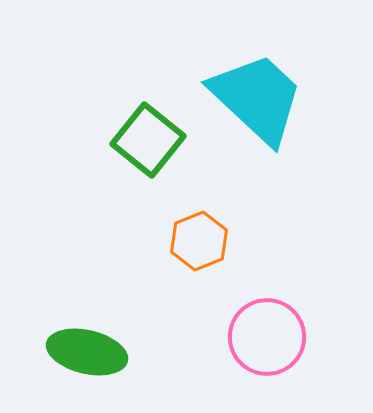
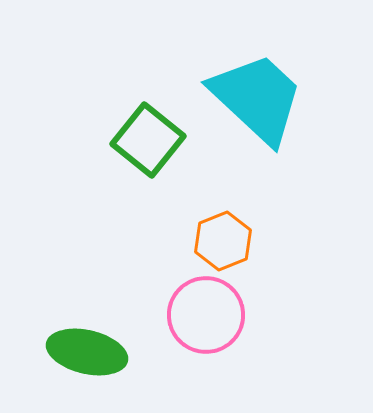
orange hexagon: moved 24 px right
pink circle: moved 61 px left, 22 px up
